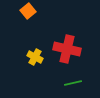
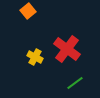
red cross: rotated 24 degrees clockwise
green line: moved 2 px right; rotated 24 degrees counterclockwise
